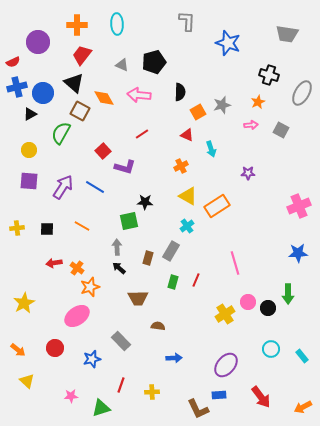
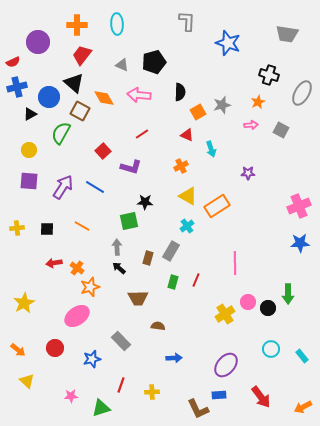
blue circle at (43, 93): moved 6 px right, 4 px down
purple L-shape at (125, 167): moved 6 px right
blue star at (298, 253): moved 2 px right, 10 px up
pink line at (235, 263): rotated 15 degrees clockwise
